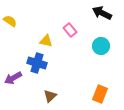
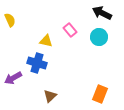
yellow semicircle: moved 1 px up; rotated 32 degrees clockwise
cyan circle: moved 2 px left, 9 px up
